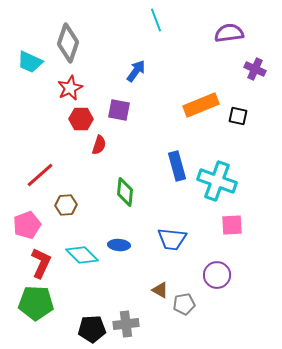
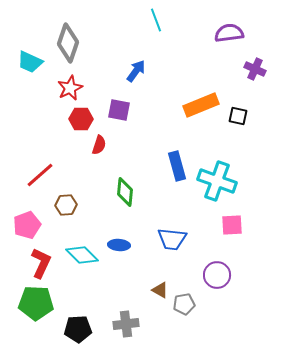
black pentagon: moved 14 px left
